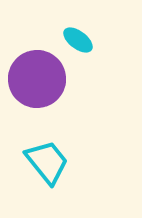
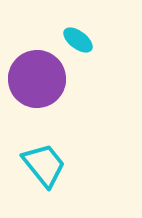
cyan trapezoid: moved 3 px left, 3 px down
